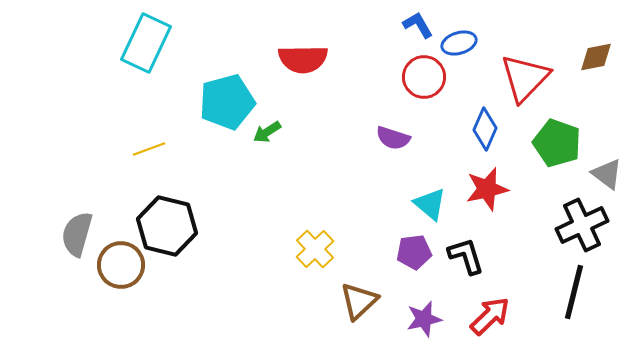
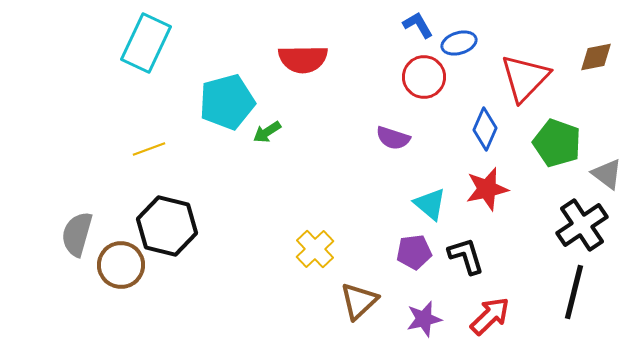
black cross: rotated 9 degrees counterclockwise
